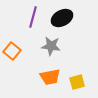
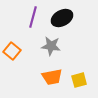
orange trapezoid: moved 2 px right
yellow square: moved 2 px right, 2 px up
